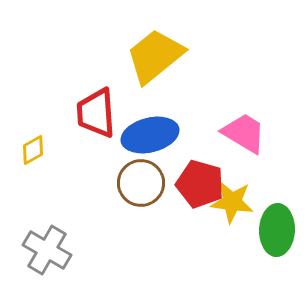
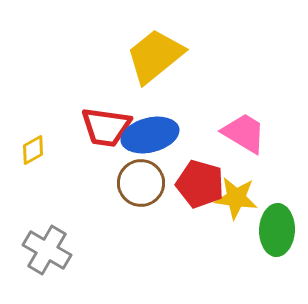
red trapezoid: moved 10 px right, 14 px down; rotated 78 degrees counterclockwise
yellow star: moved 4 px right, 4 px up
